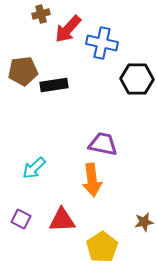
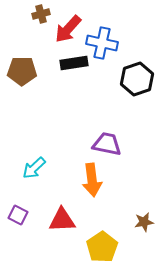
brown pentagon: moved 1 px left; rotated 8 degrees clockwise
black hexagon: rotated 20 degrees counterclockwise
black rectangle: moved 20 px right, 22 px up
purple trapezoid: moved 4 px right
purple square: moved 3 px left, 4 px up
